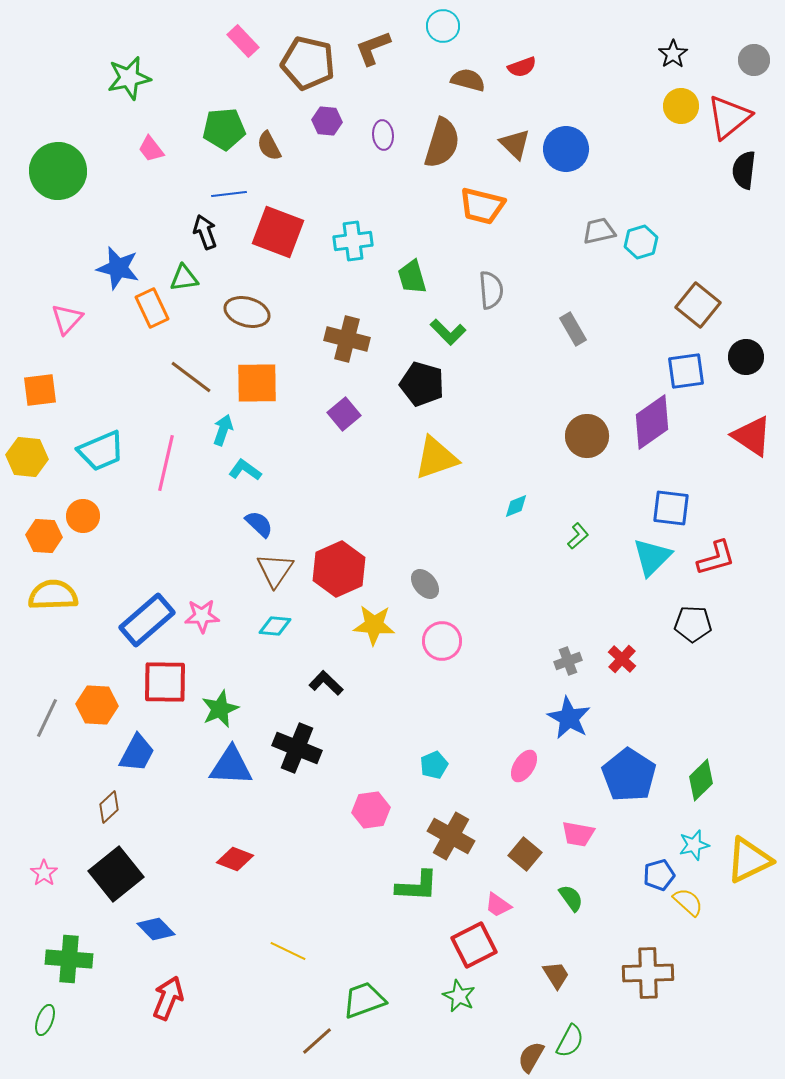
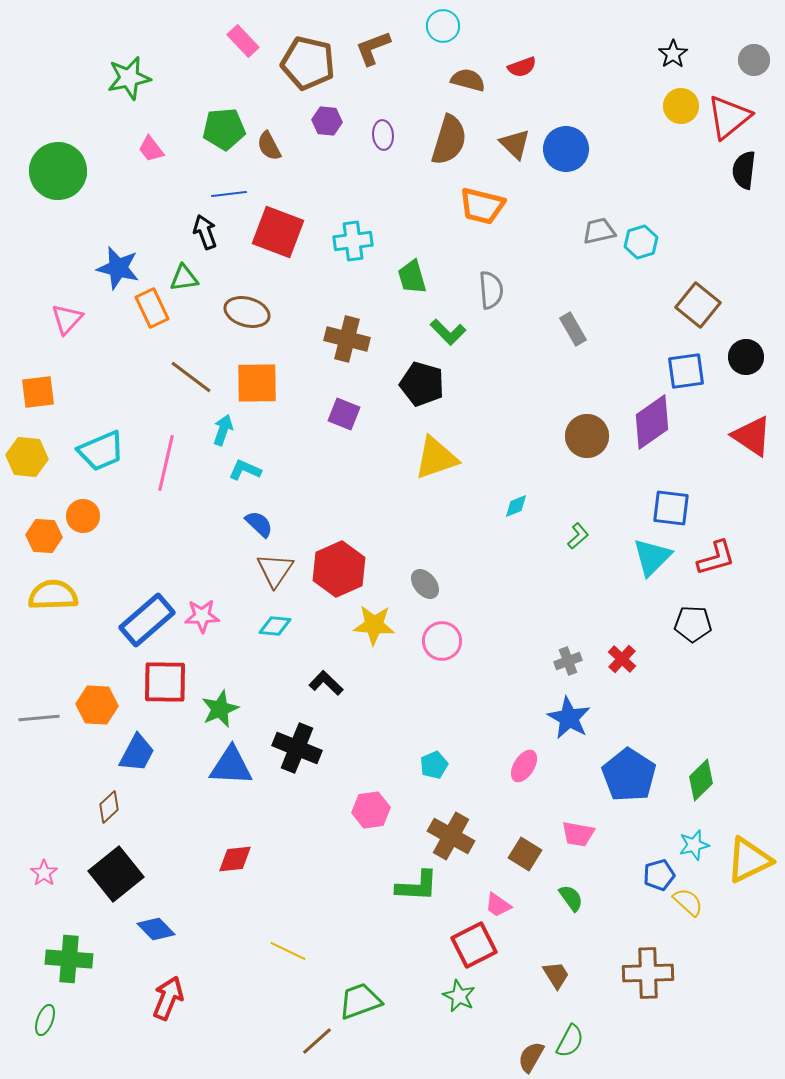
brown semicircle at (442, 143): moved 7 px right, 3 px up
orange square at (40, 390): moved 2 px left, 2 px down
purple square at (344, 414): rotated 28 degrees counterclockwise
cyan L-shape at (245, 470): rotated 12 degrees counterclockwise
gray line at (47, 718): moved 8 px left; rotated 60 degrees clockwise
brown square at (525, 854): rotated 8 degrees counterclockwise
red diamond at (235, 859): rotated 27 degrees counterclockwise
green trapezoid at (364, 1000): moved 4 px left, 1 px down
